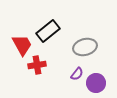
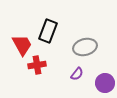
black rectangle: rotated 30 degrees counterclockwise
purple circle: moved 9 px right
